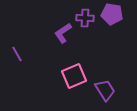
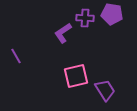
purple line: moved 1 px left, 2 px down
pink square: moved 2 px right; rotated 10 degrees clockwise
